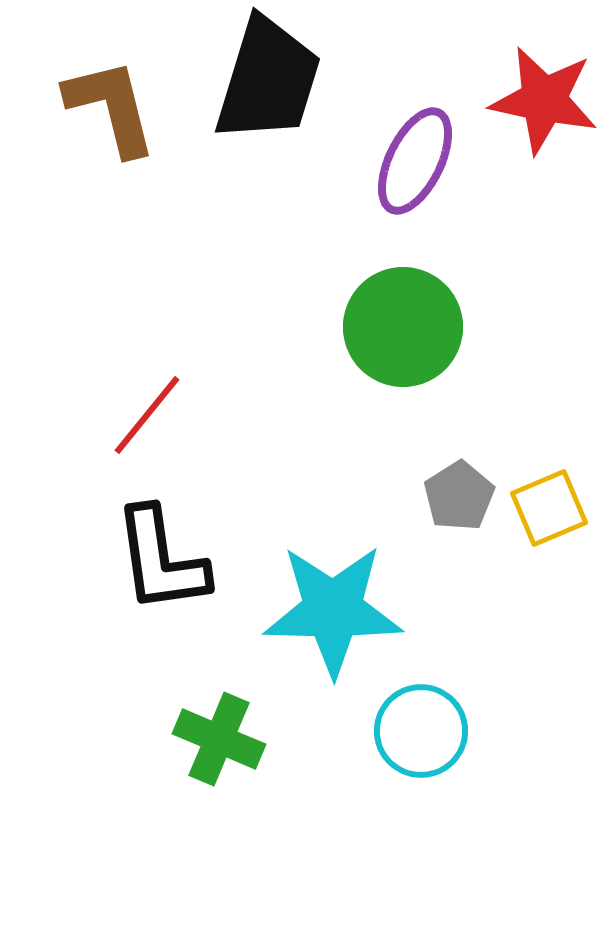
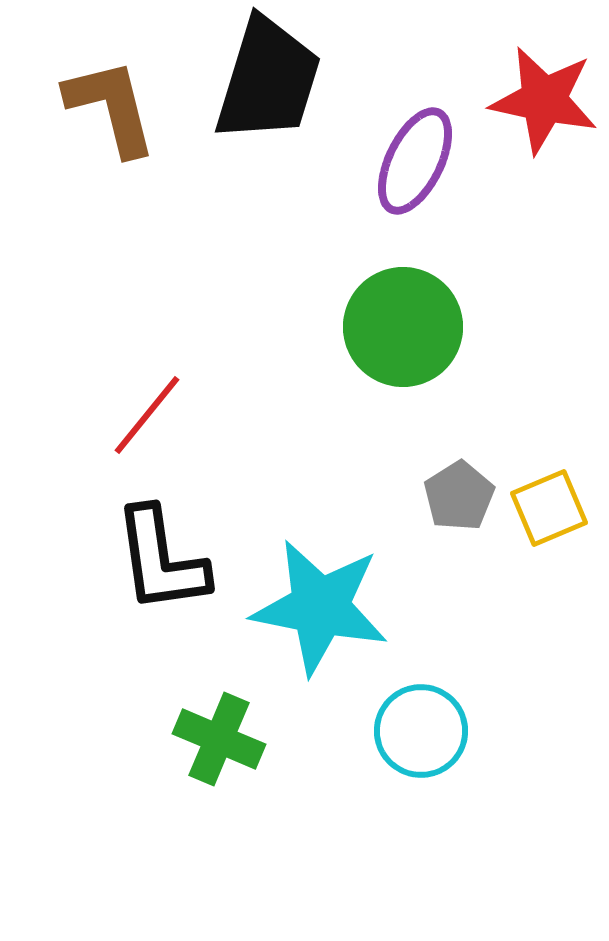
cyan star: moved 13 px left, 3 px up; rotated 10 degrees clockwise
